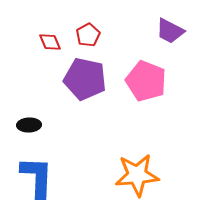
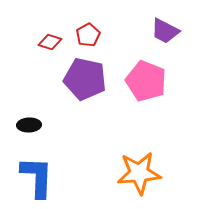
purple trapezoid: moved 5 px left
red diamond: rotated 50 degrees counterclockwise
orange star: moved 2 px right, 2 px up
